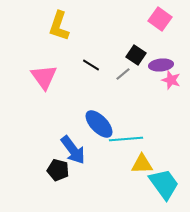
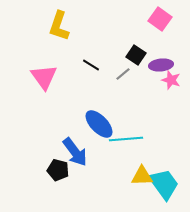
blue arrow: moved 2 px right, 2 px down
yellow triangle: moved 12 px down
